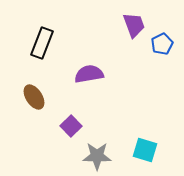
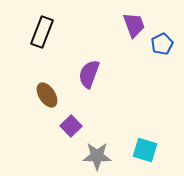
black rectangle: moved 11 px up
purple semicircle: rotated 60 degrees counterclockwise
brown ellipse: moved 13 px right, 2 px up
